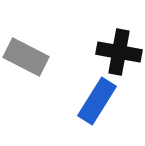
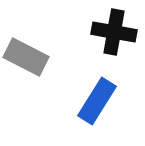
black cross: moved 5 px left, 20 px up
